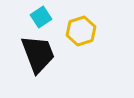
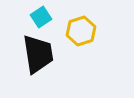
black trapezoid: rotated 12 degrees clockwise
